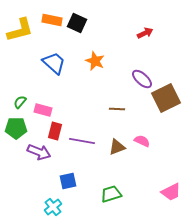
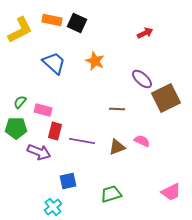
yellow L-shape: rotated 12 degrees counterclockwise
